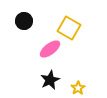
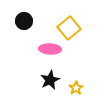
yellow square: rotated 20 degrees clockwise
pink ellipse: rotated 40 degrees clockwise
yellow star: moved 2 px left
